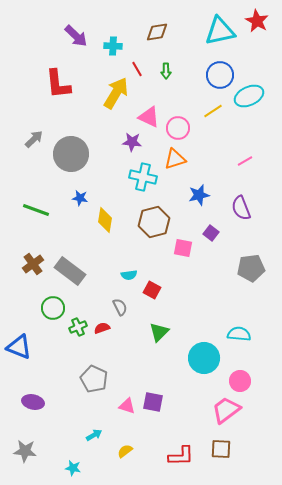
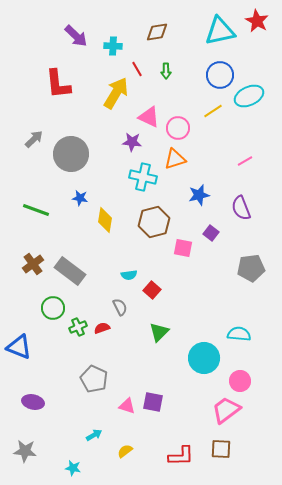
red square at (152, 290): rotated 12 degrees clockwise
